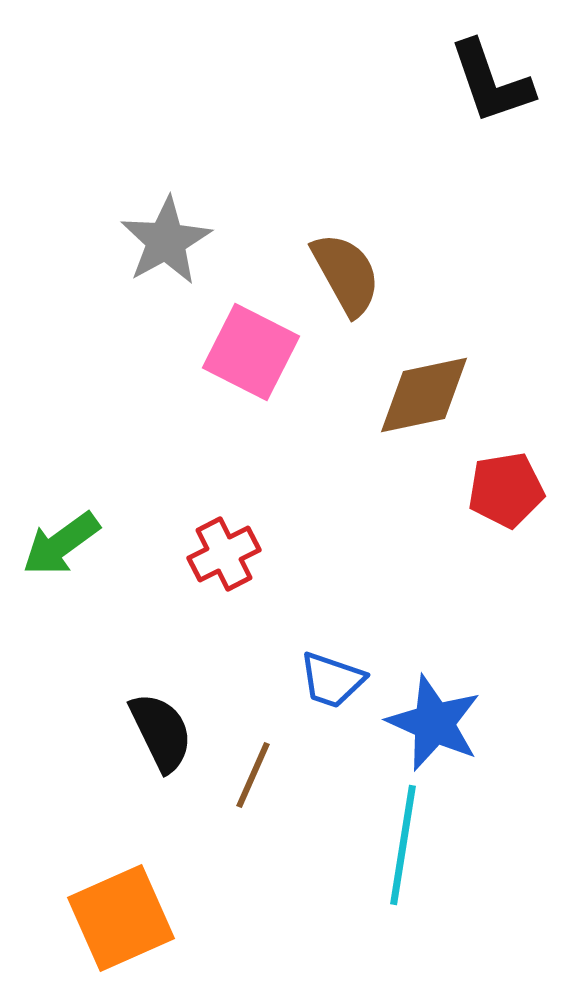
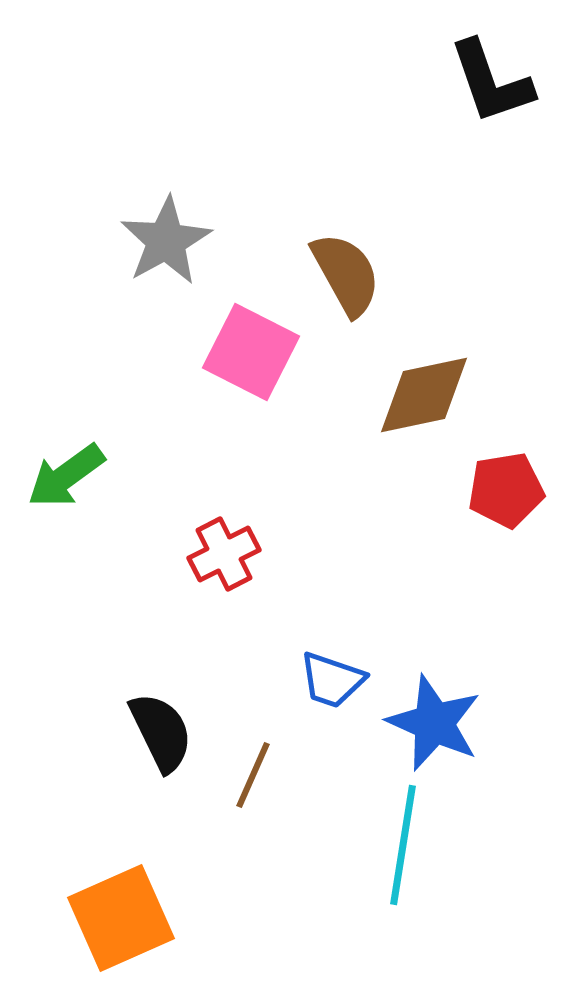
green arrow: moved 5 px right, 68 px up
